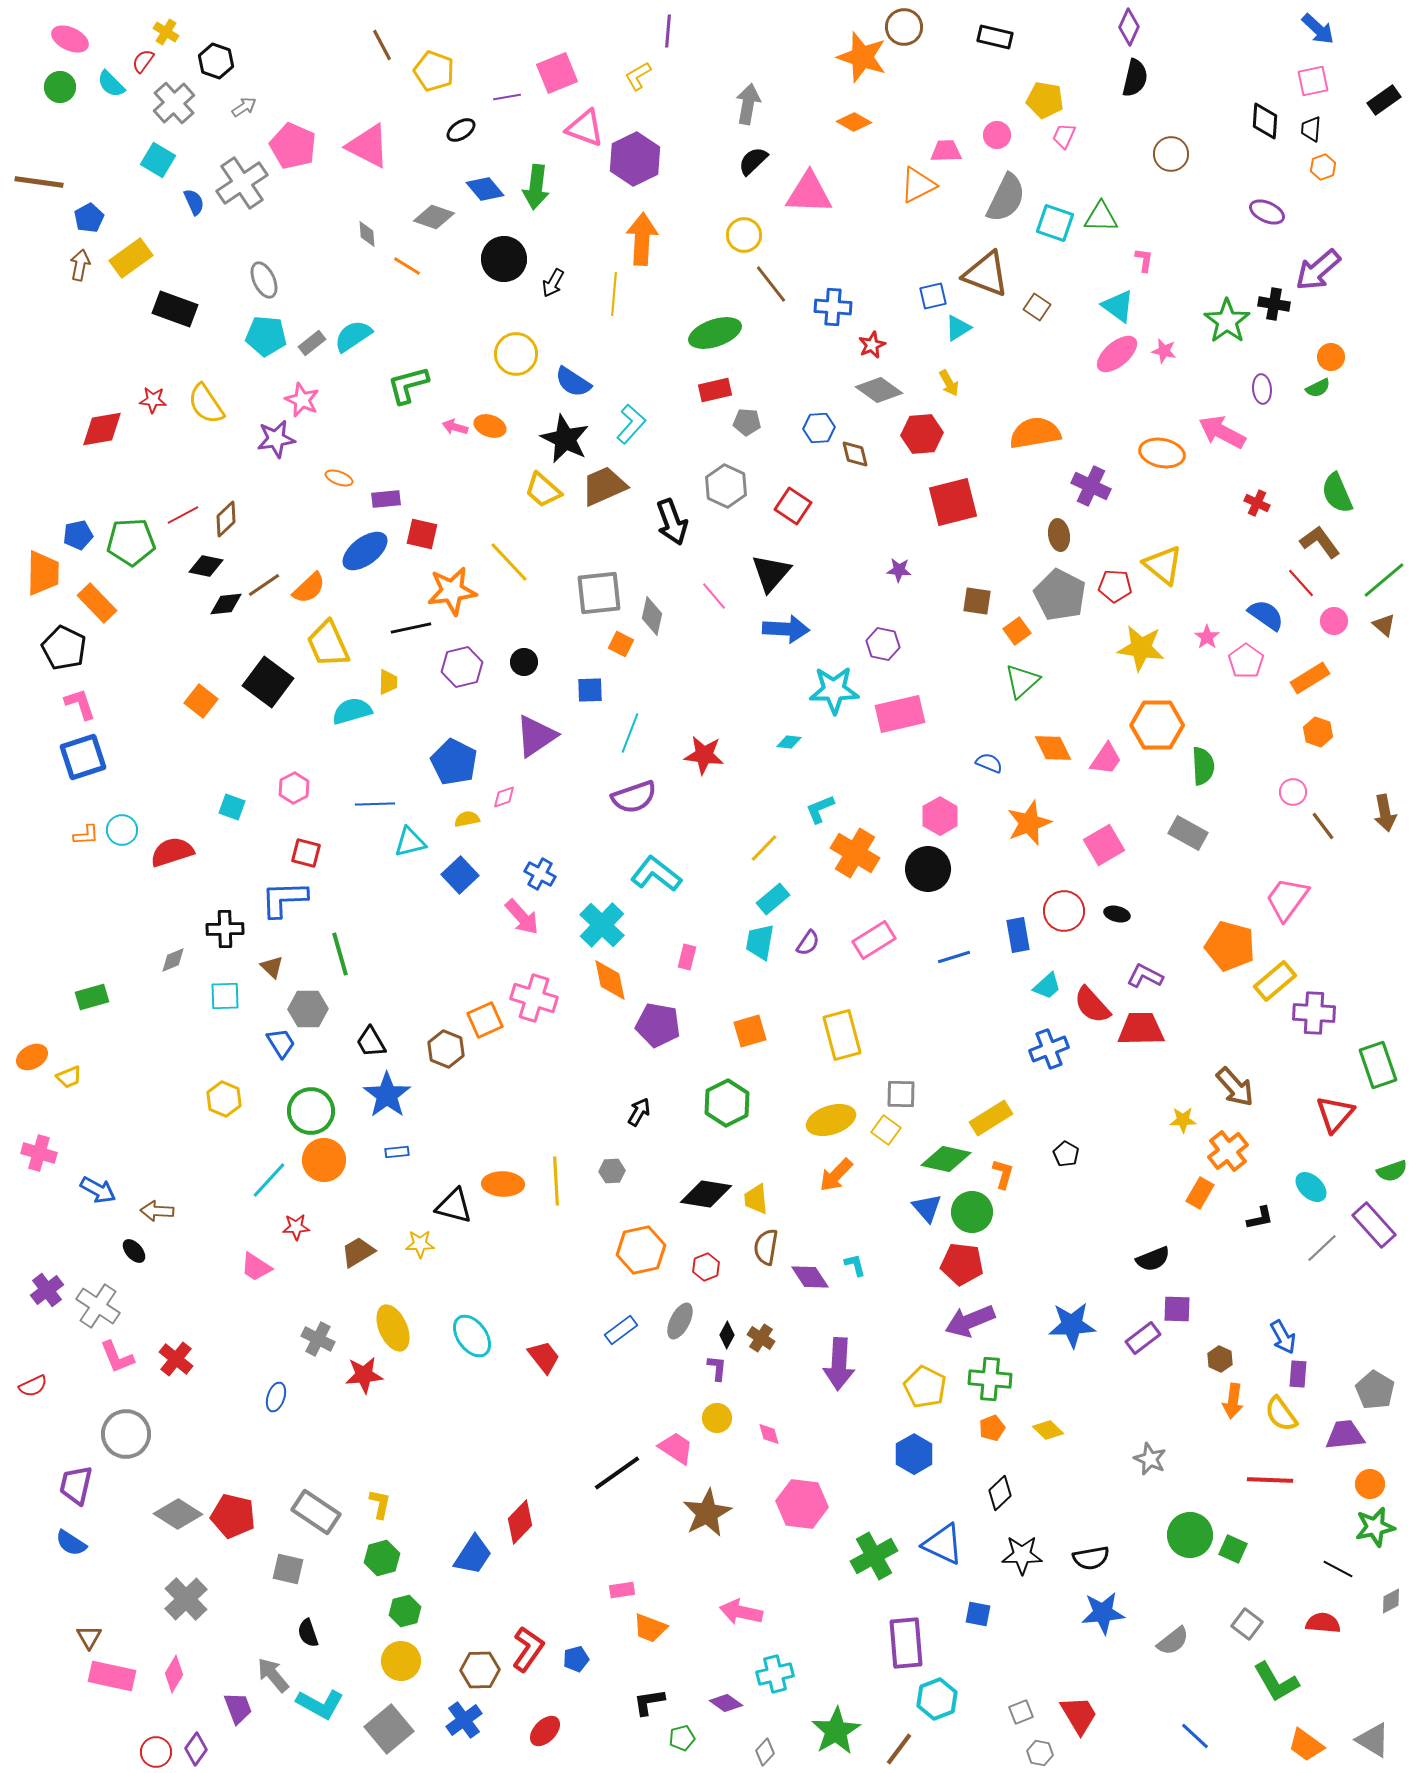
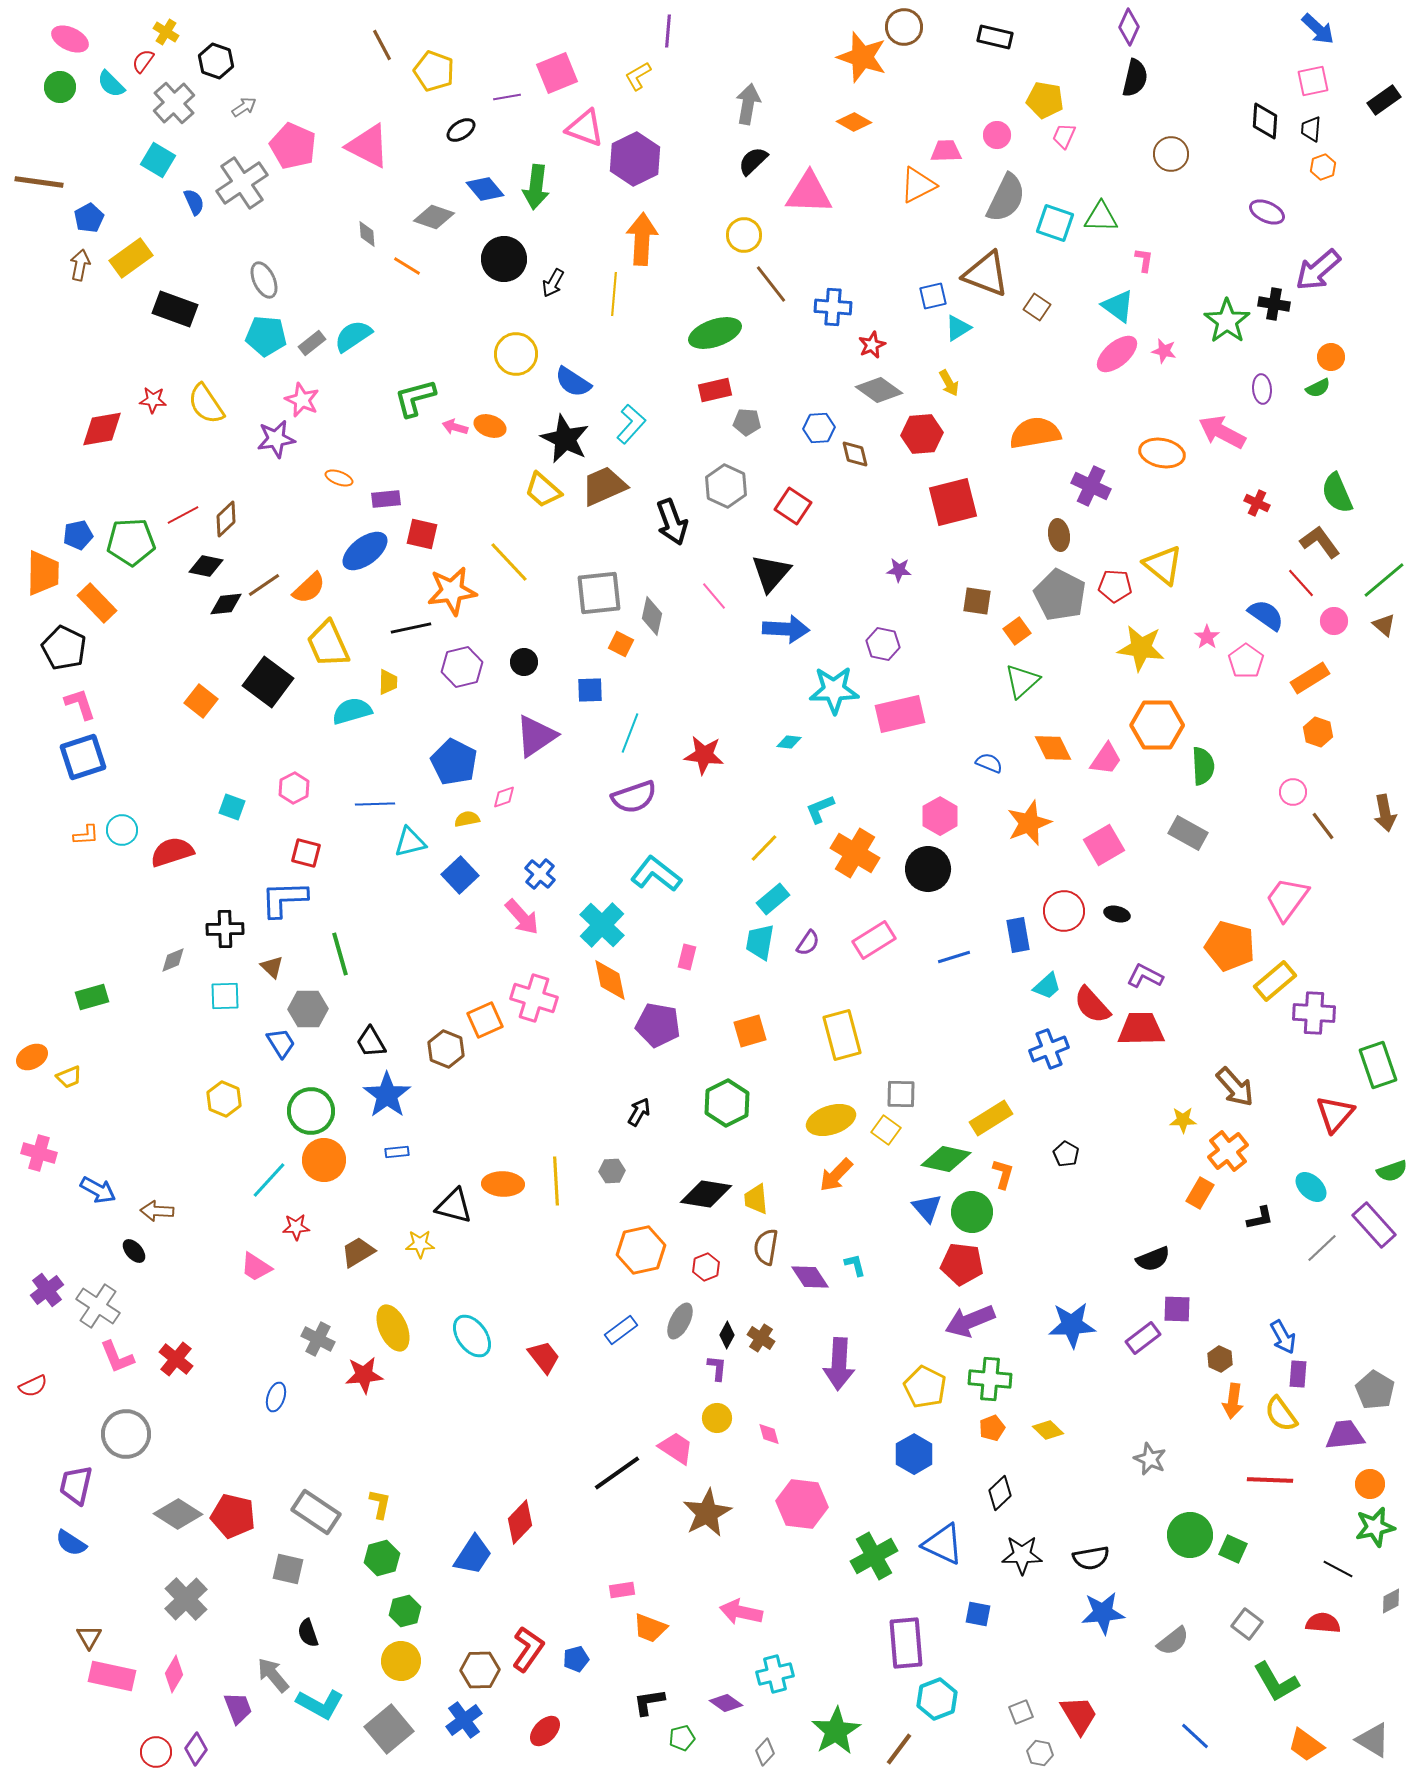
green L-shape at (408, 385): moved 7 px right, 13 px down
blue cross at (540, 874): rotated 12 degrees clockwise
